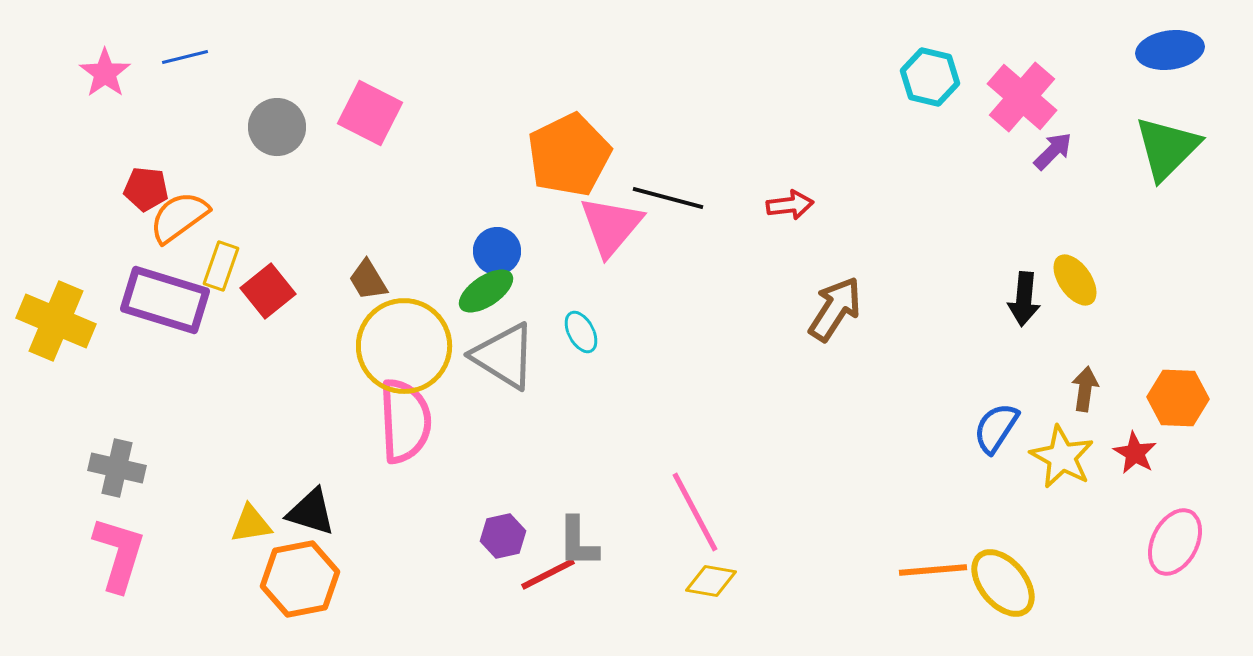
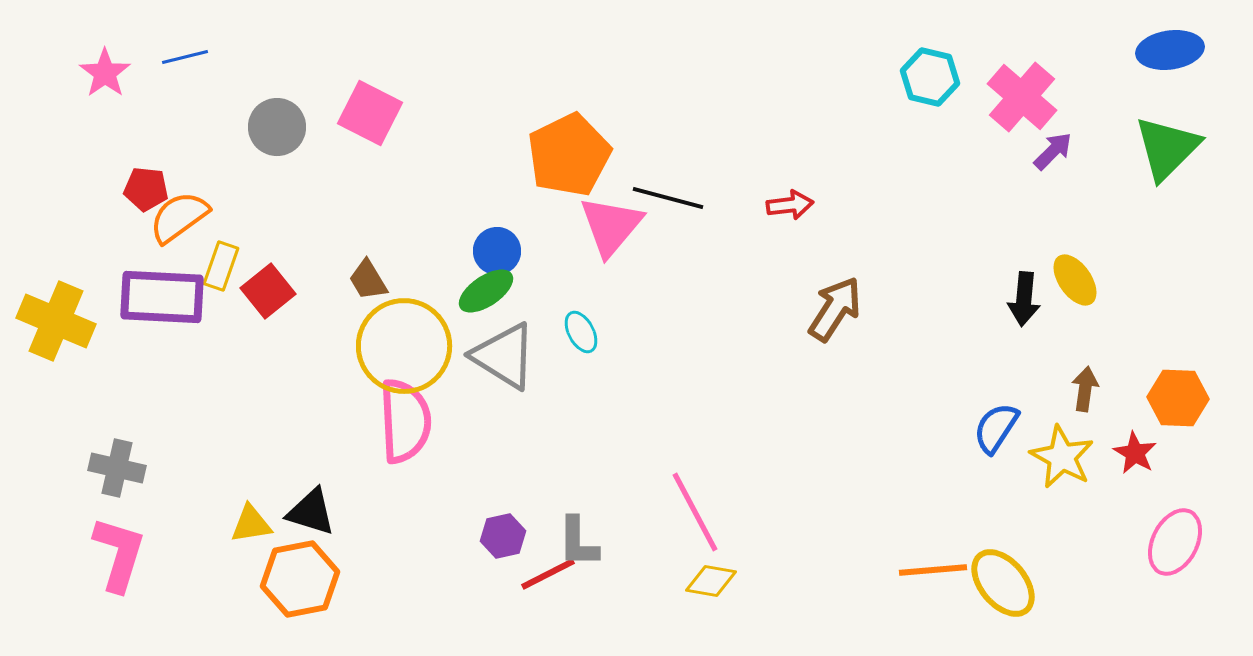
purple rectangle at (165, 300): moved 3 px left, 3 px up; rotated 14 degrees counterclockwise
